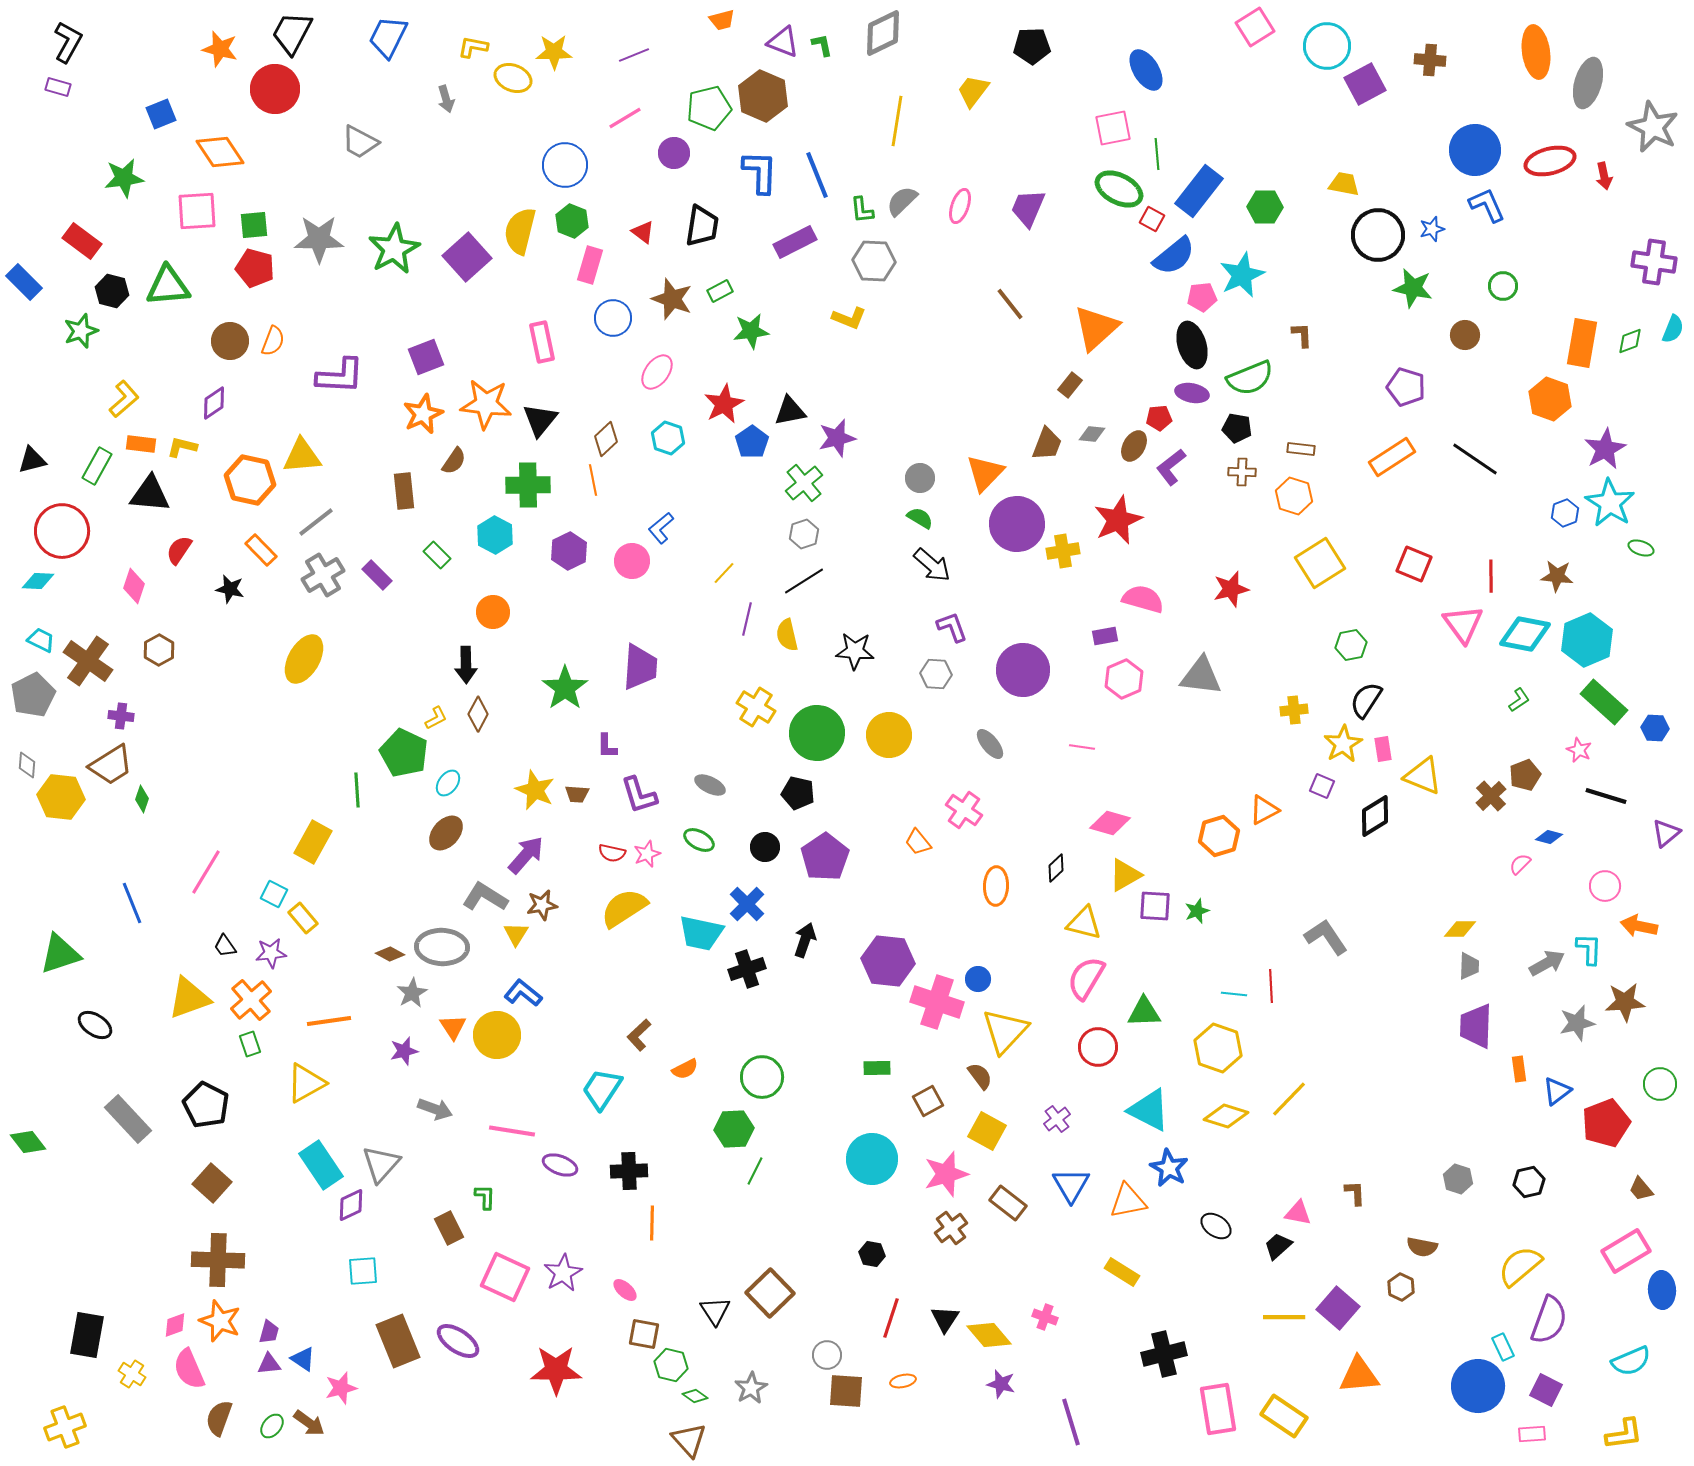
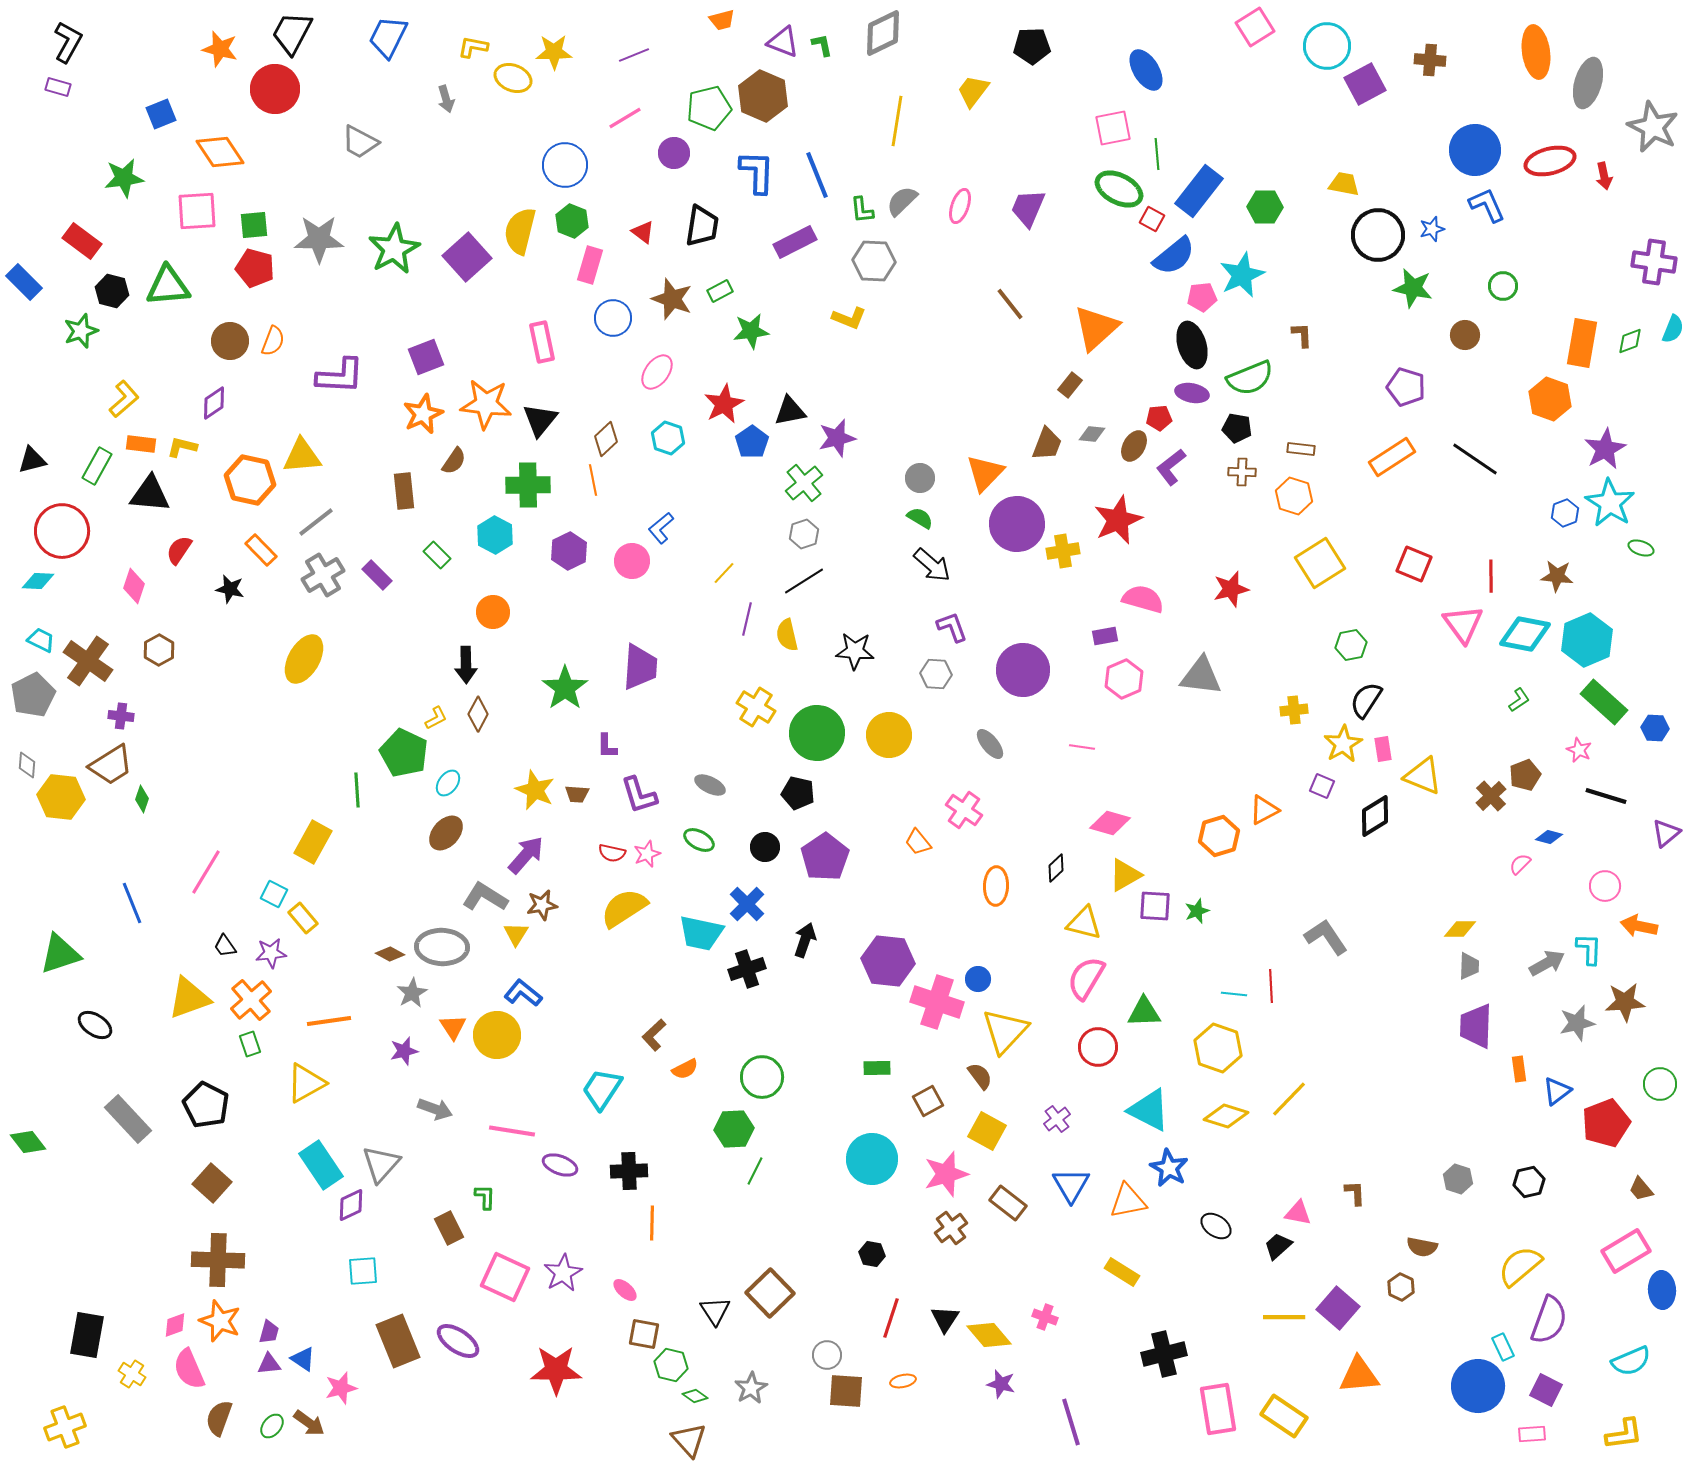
blue L-shape at (760, 172): moved 3 px left
brown L-shape at (639, 1035): moved 15 px right
